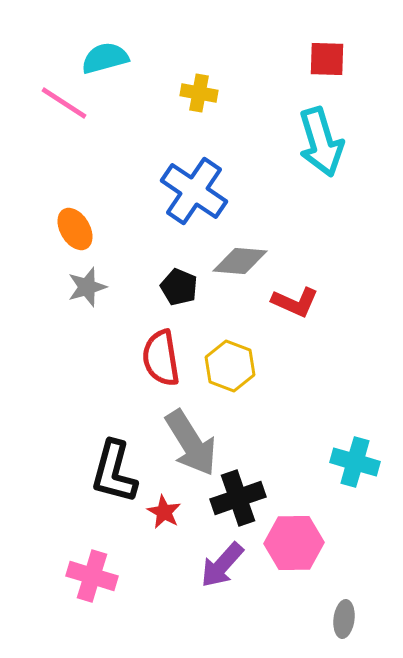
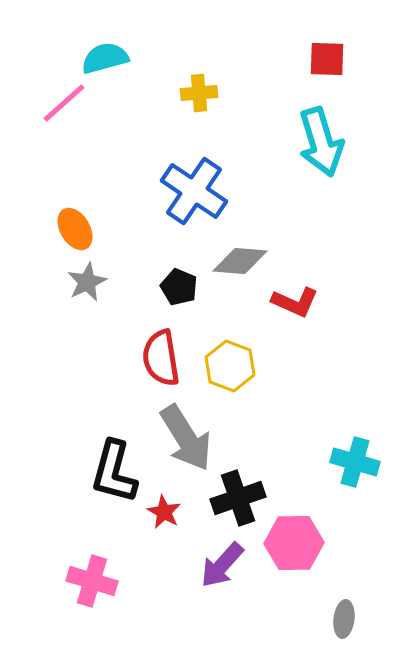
yellow cross: rotated 15 degrees counterclockwise
pink line: rotated 75 degrees counterclockwise
gray star: moved 5 px up; rotated 9 degrees counterclockwise
gray arrow: moved 5 px left, 5 px up
pink cross: moved 5 px down
